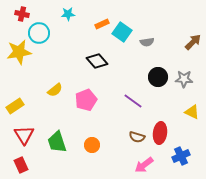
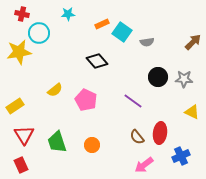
pink pentagon: rotated 25 degrees counterclockwise
brown semicircle: rotated 35 degrees clockwise
